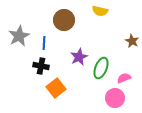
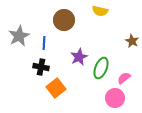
black cross: moved 1 px down
pink semicircle: rotated 16 degrees counterclockwise
